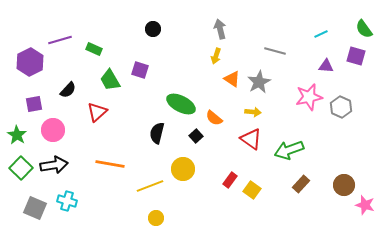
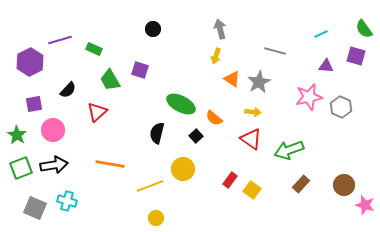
green square at (21, 168): rotated 25 degrees clockwise
